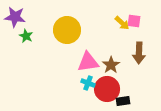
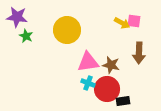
purple star: moved 2 px right
yellow arrow: rotated 14 degrees counterclockwise
brown star: rotated 24 degrees counterclockwise
